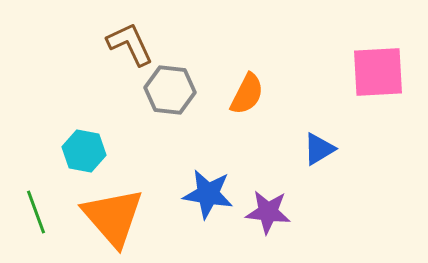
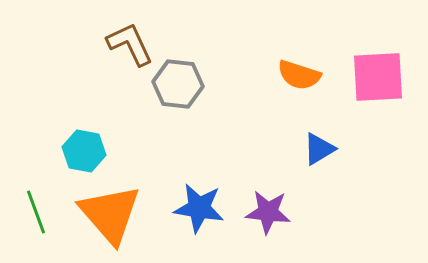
pink square: moved 5 px down
gray hexagon: moved 8 px right, 6 px up
orange semicircle: moved 52 px right, 19 px up; rotated 81 degrees clockwise
blue star: moved 9 px left, 14 px down
orange triangle: moved 3 px left, 3 px up
